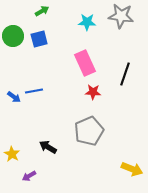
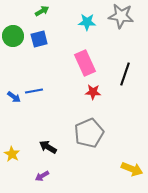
gray pentagon: moved 2 px down
purple arrow: moved 13 px right
